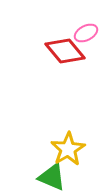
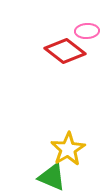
pink ellipse: moved 1 px right, 2 px up; rotated 25 degrees clockwise
red diamond: rotated 12 degrees counterclockwise
